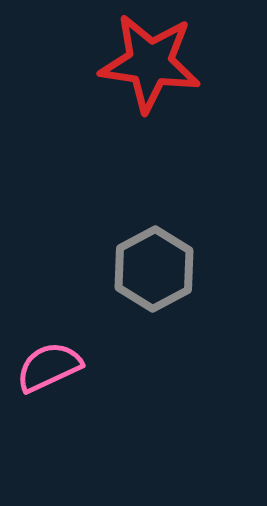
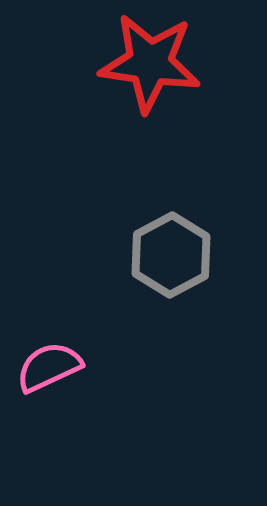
gray hexagon: moved 17 px right, 14 px up
